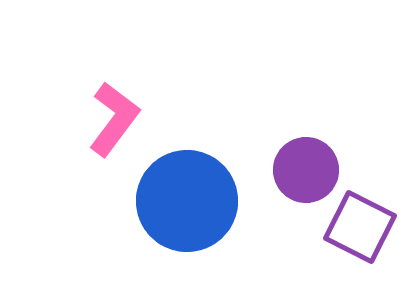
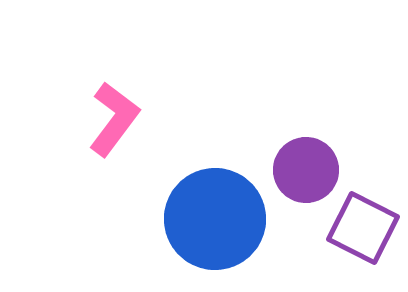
blue circle: moved 28 px right, 18 px down
purple square: moved 3 px right, 1 px down
